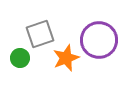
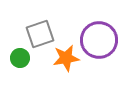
orange star: rotated 12 degrees clockwise
